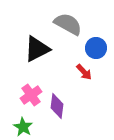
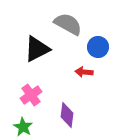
blue circle: moved 2 px right, 1 px up
red arrow: rotated 138 degrees clockwise
purple diamond: moved 10 px right, 9 px down
